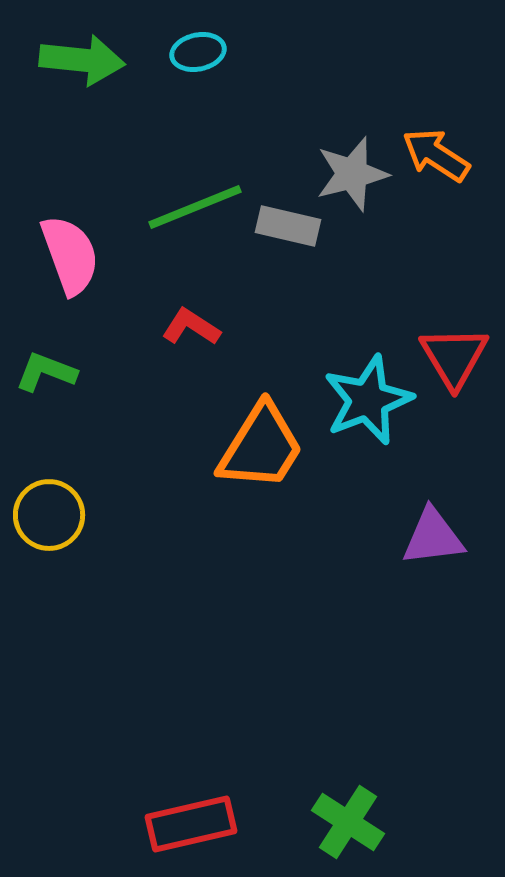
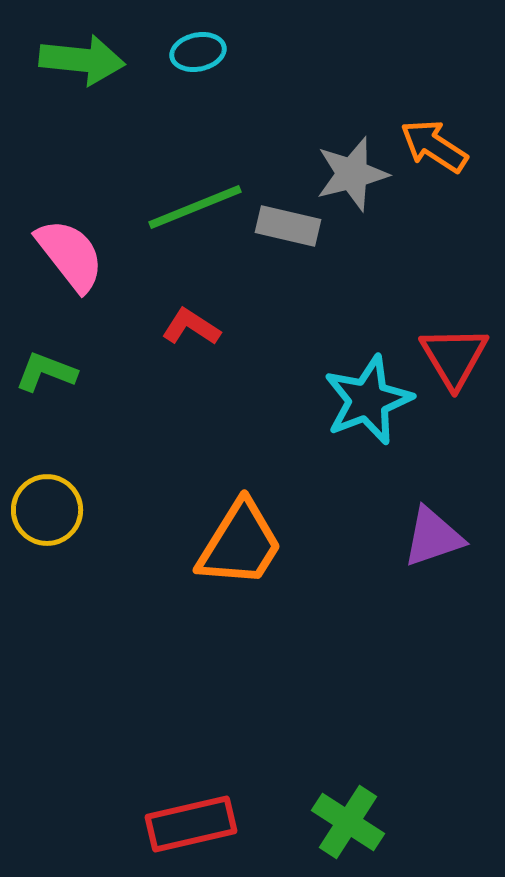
orange arrow: moved 2 px left, 9 px up
pink semicircle: rotated 18 degrees counterclockwise
orange trapezoid: moved 21 px left, 97 px down
yellow circle: moved 2 px left, 5 px up
purple triangle: rotated 12 degrees counterclockwise
